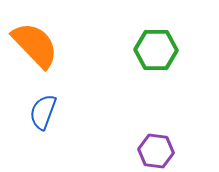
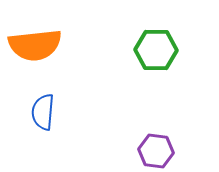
orange semicircle: rotated 128 degrees clockwise
blue semicircle: rotated 15 degrees counterclockwise
